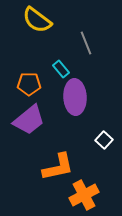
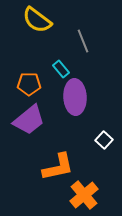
gray line: moved 3 px left, 2 px up
orange cross: rotated 12 degrees counterclockwise
